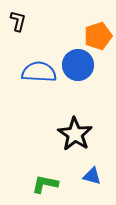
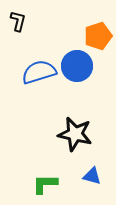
blue circle: moved 1 px left, 1 px down
blue semicircle: rotated 20 degrees counterclockwise
black star: rotated 20 degrees counterclockwise
green L-shape: rotated 12 degrees counterclockwise
